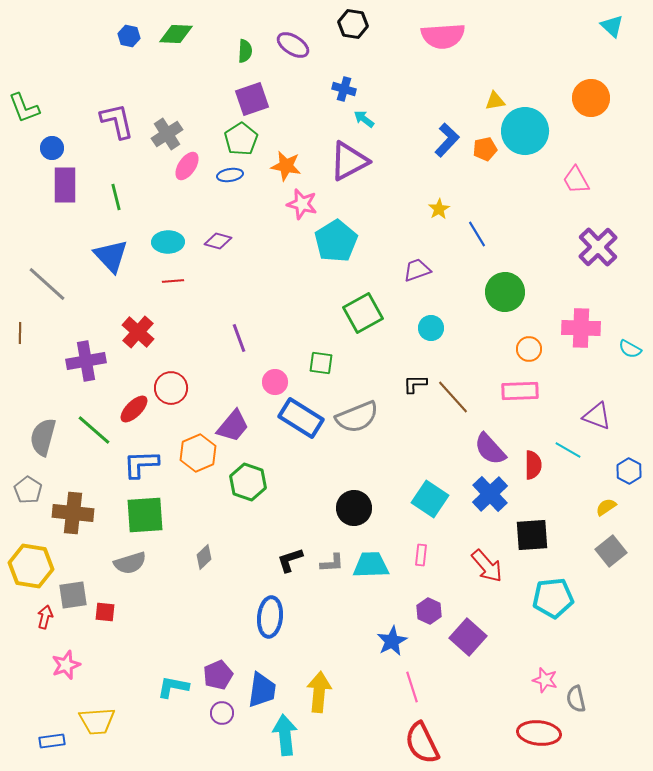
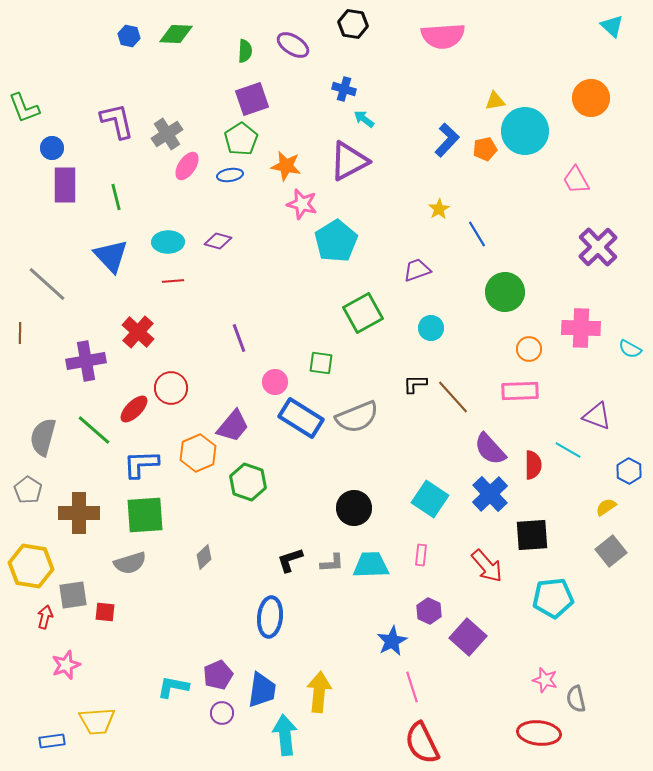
brown cross at (73, 513): moved 6 px right; rotated 6 degrees counterclockwise
